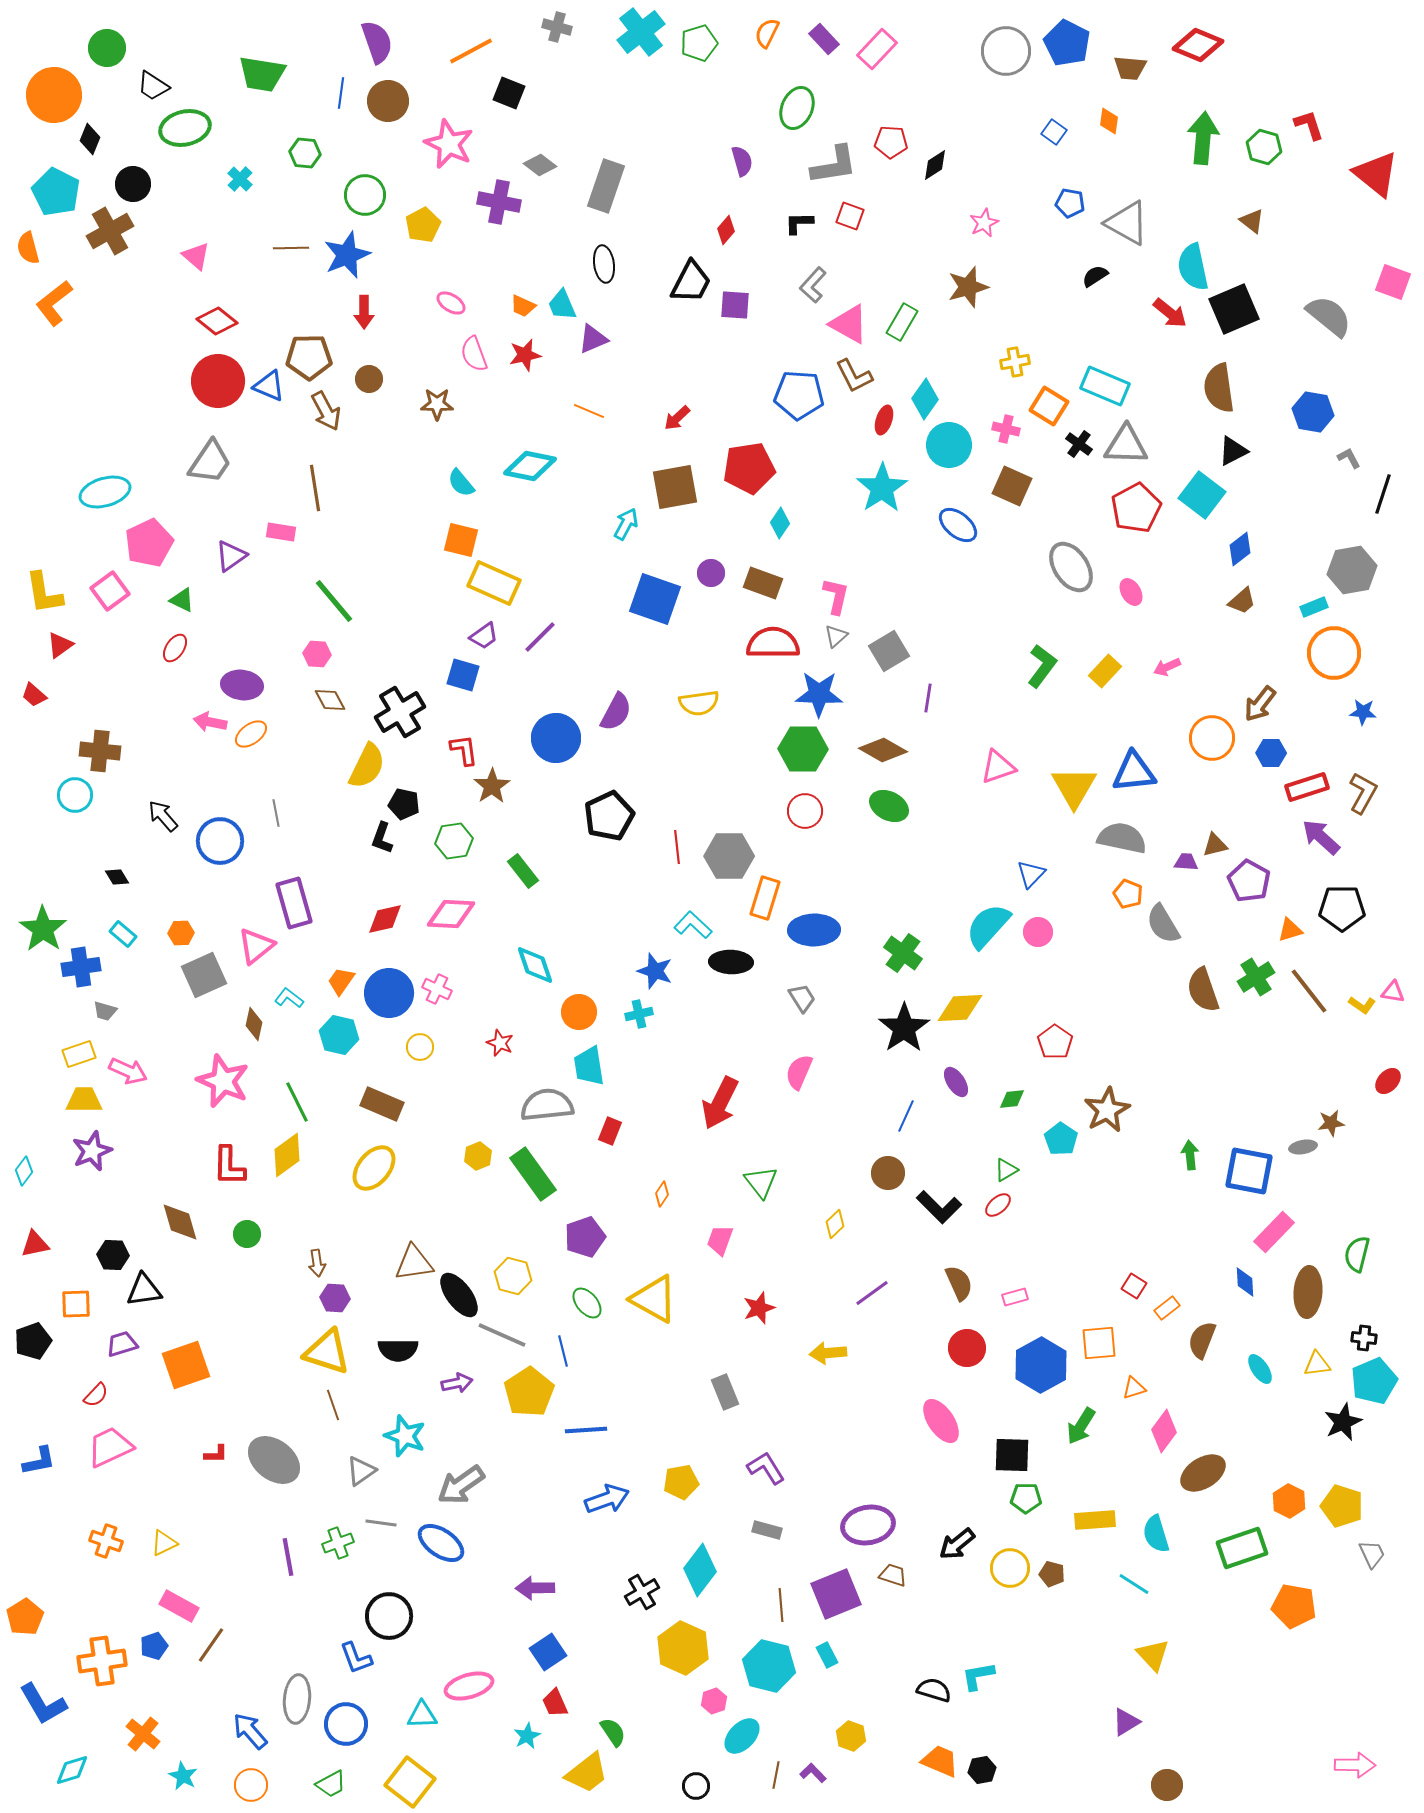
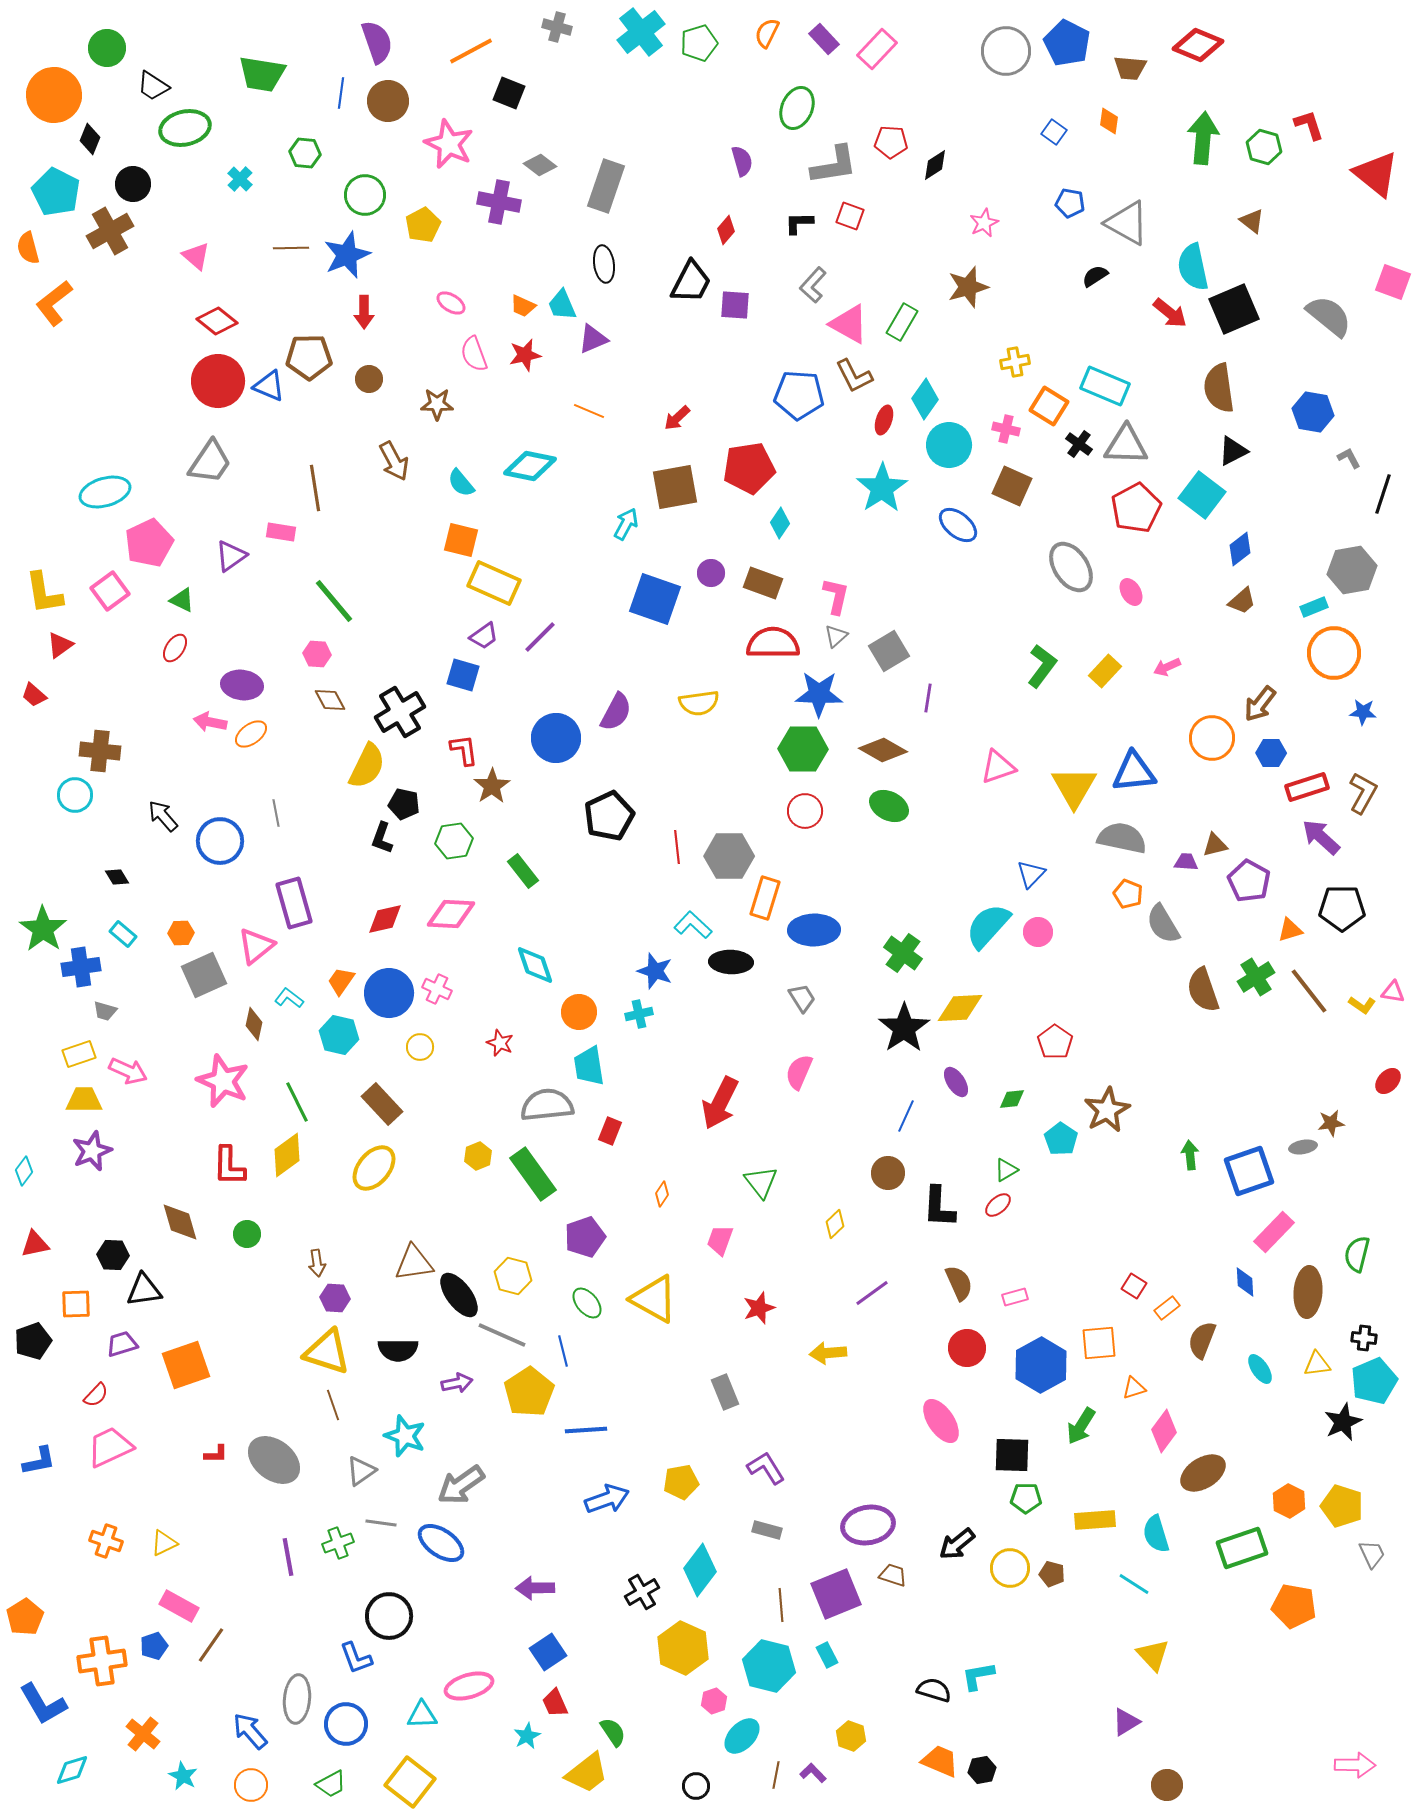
brown arrow at (326, 411): moved 68 px right, 50 px down
brown rectangle at (382, 1104): rotated 24 degrees clockwise
blue square at (1249, 1171): rotated 30 degrees counterclockwise
black L-shape at (939, 1207): rotated 48 degrees clockwise
